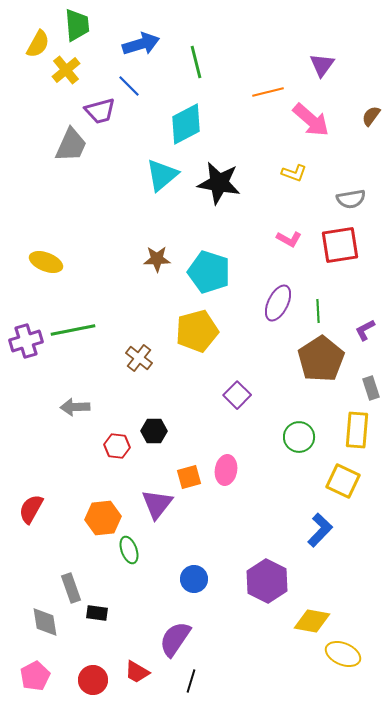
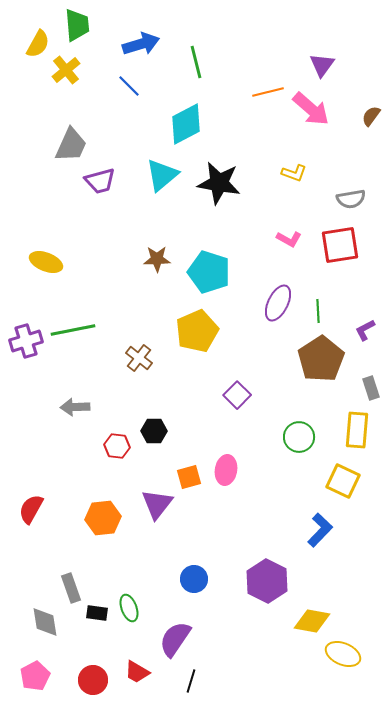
purple trapezoid at (100, 111): moved 70 px down
pink arrow at (311, 120): moved 11 px up
yellow pentagon at (197, 331): rotated 9 degrees counterclockwise
green ellipse at (129, 550): moved 58 px down
